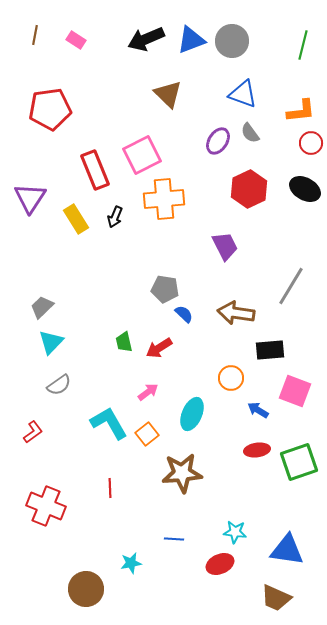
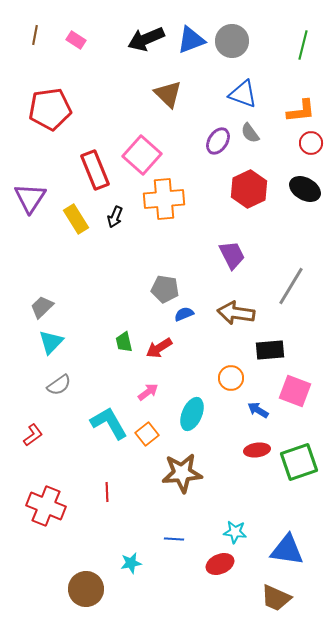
pink square at (142, 155): rotated 21 degrees counterclockwise
purple trapezoid at (225, 246): moved 7 px right, 9 px down
blue semicircle at (184, 314): rotated 66 degrees counterclockwise
red L-shape at (33, 432): moved 3 px down
red line at (110, 488): moved 3 px left, 4 px down
